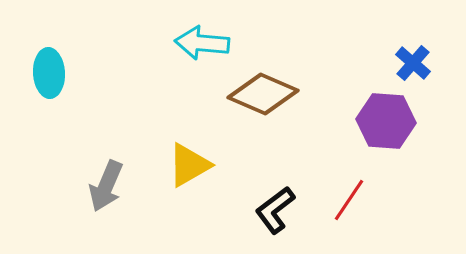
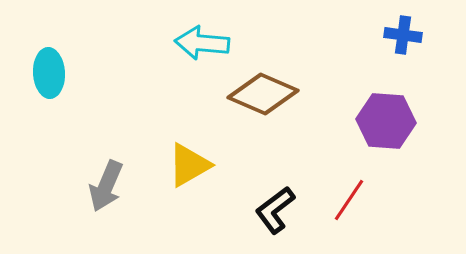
blue cross: moved 10 px left, 28 px up; rotated 33 degrees counterclockwise
